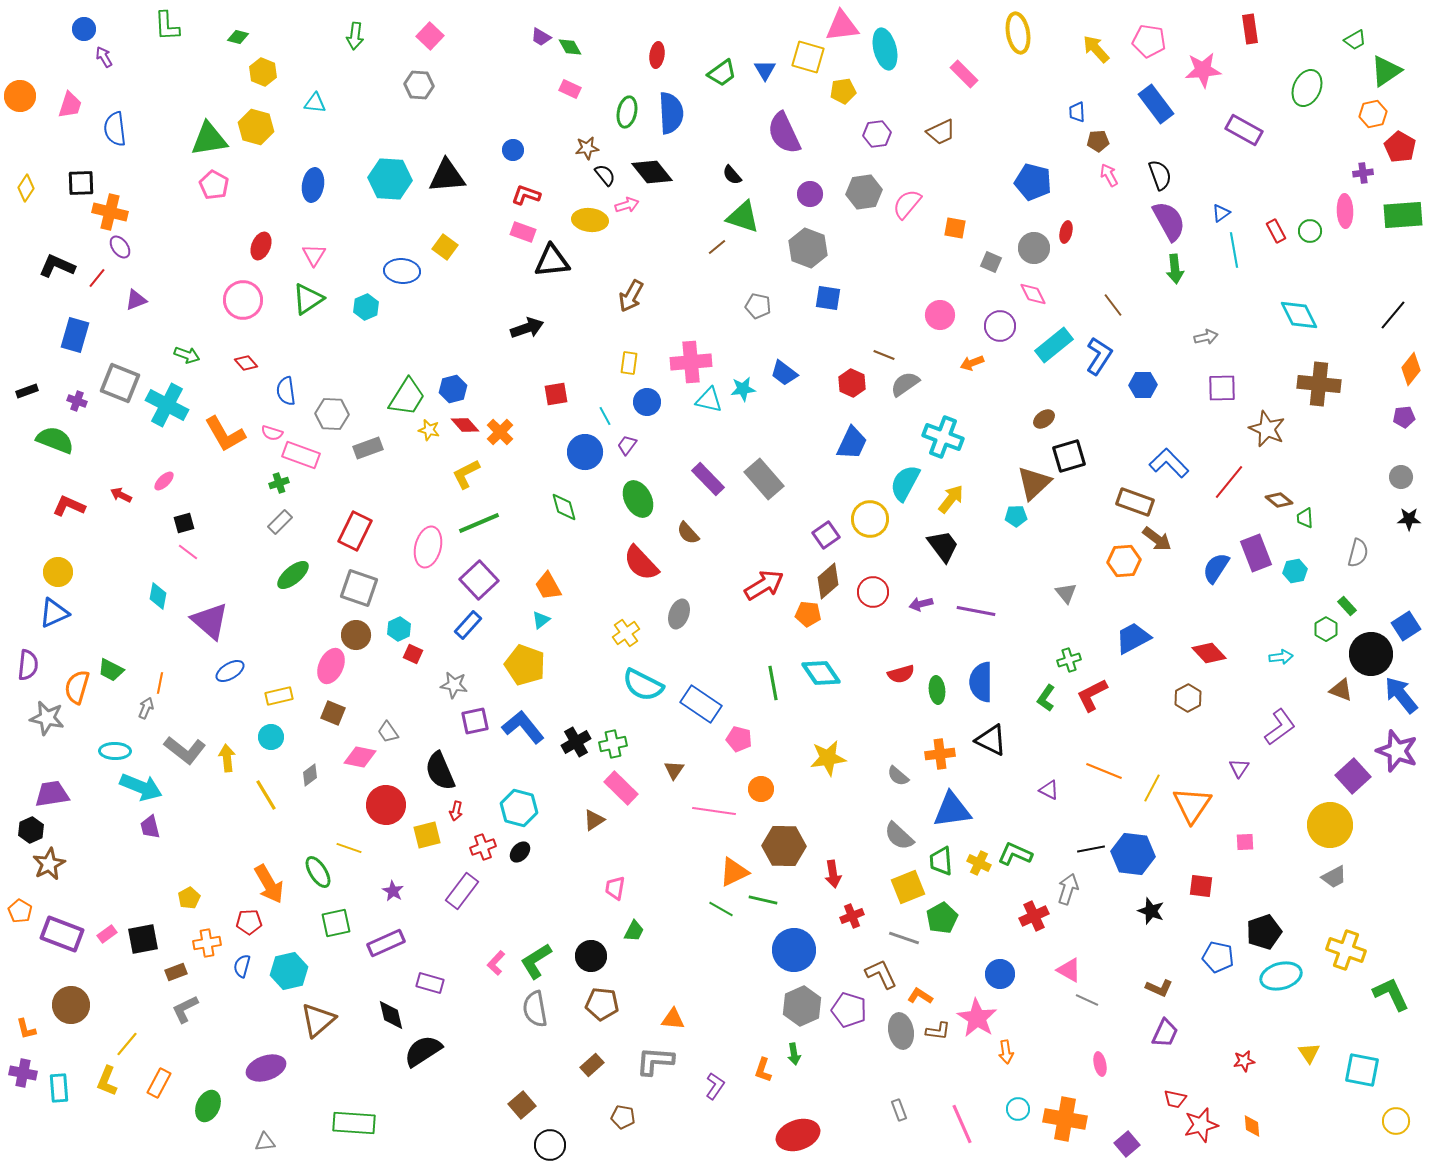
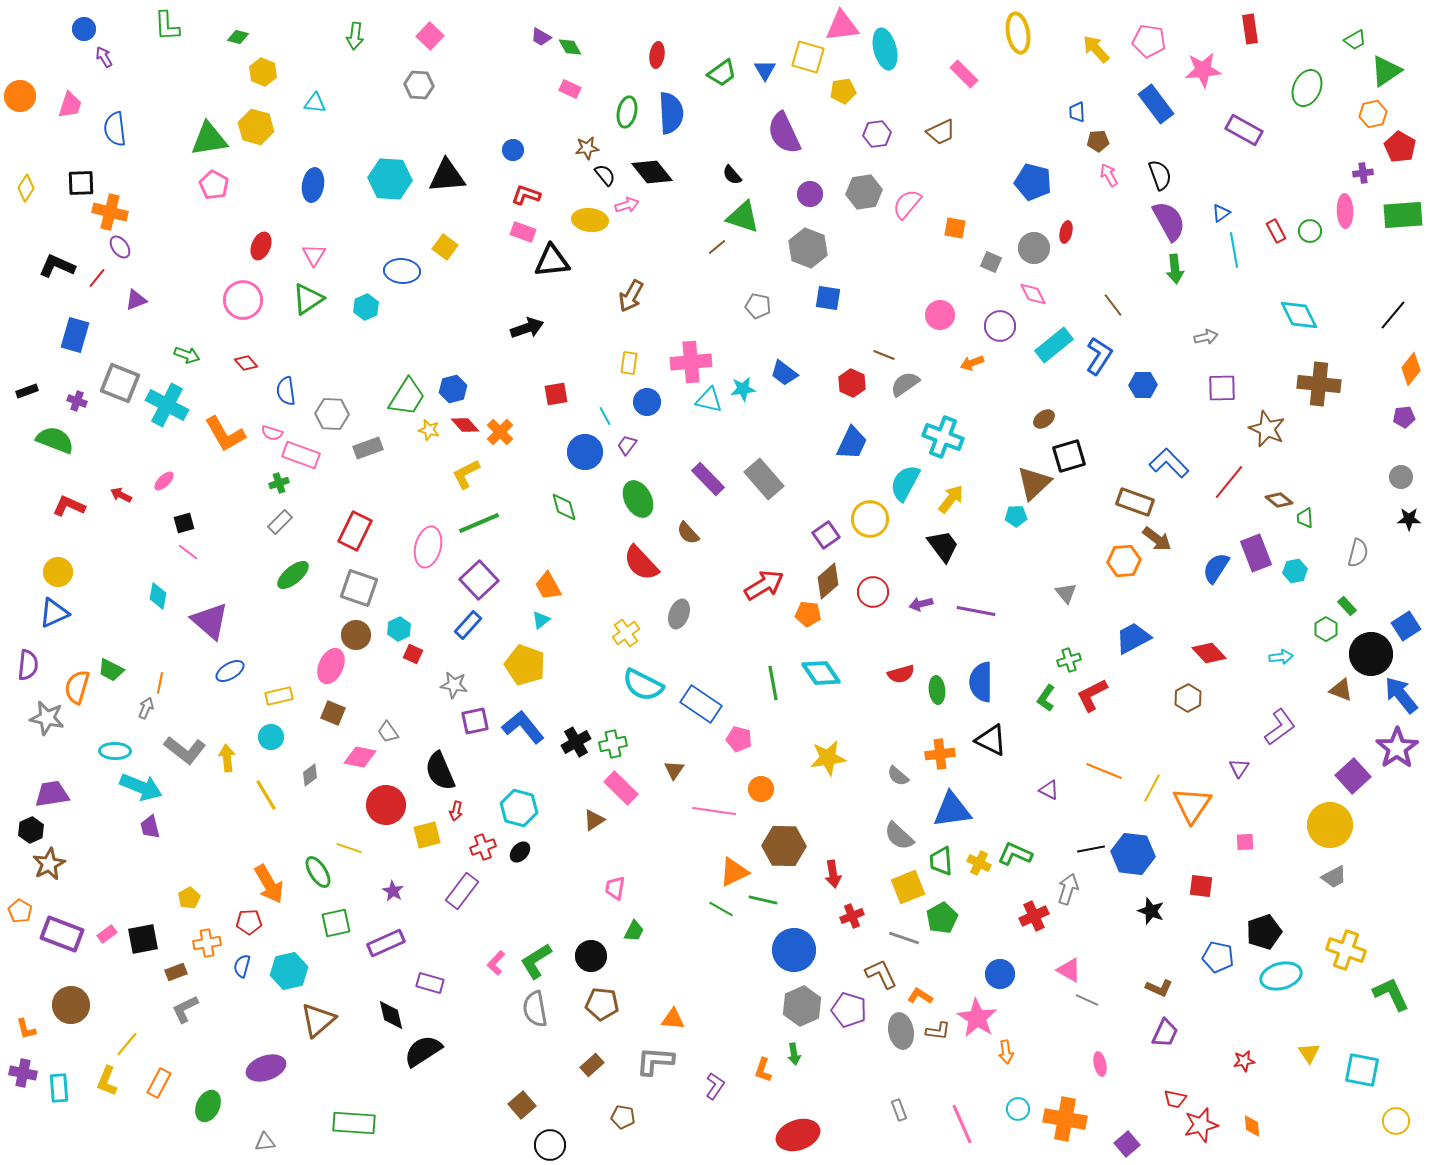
purple star at (1397, 751): moved 3 px up; rotated 18 degrees clockwise
